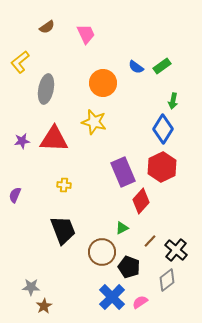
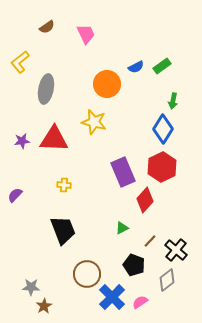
blue semicircle: rotated 63 degrees counterclockwise
orange circle: moved 4 px right, 1 px down
purple semicircle: rotated 21 degrees clockwise
red diamond: moved 4 px right, 1 px up
brown circle: moved 15 px left, 22 px down
black pentagon: moved 5 px right, 2 px up
